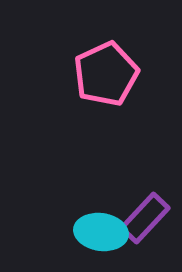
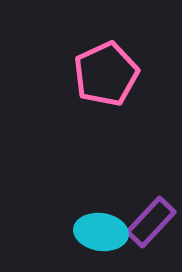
purple rectangle: moved 6 px right, 4 px down
